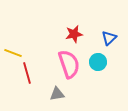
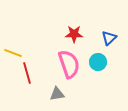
red star: rotated 12 degrees clockwise
